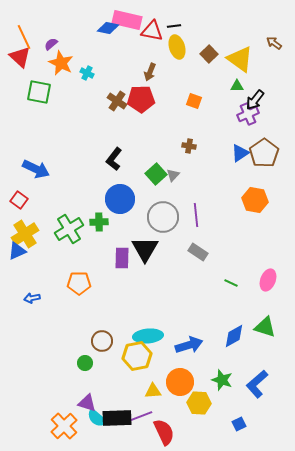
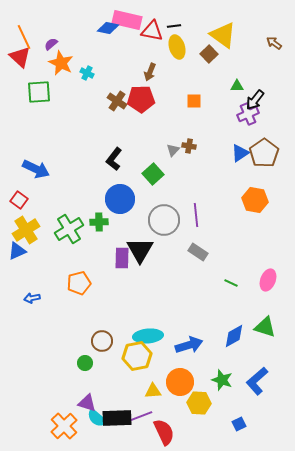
yellow triangle at (240, 59): moved 17 px left, 24 px up
green square at (39, 92): rotated 15 degrees counterclockwise
orange square at (194, 101): rotated 21 degrees counterclockwise
green square at (156, 174): moved 3 px left
gray triangle at (173, 175): moved 25 px up
gray circle at (163, 217): moved 1 px right, 3 px down
yellow cross at (25, 234): moved 1 px right, 4 px up
black triangle at (145, 249): moved 5 px left, 1 px down
orange pentagon at (79, 283): rotated 15 degrees counterclockwise
blue L-shape at (257, 384): moved 3 px up
